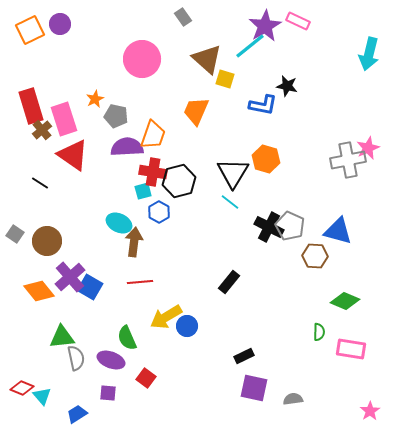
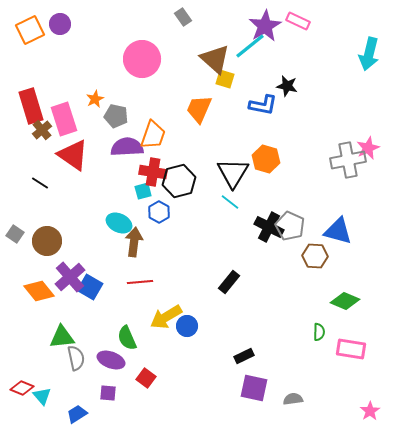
brown triangle at (207, 59): moved 8 px right
orange trapezoid at (196, 111): moved 3 px right, 2 px up
